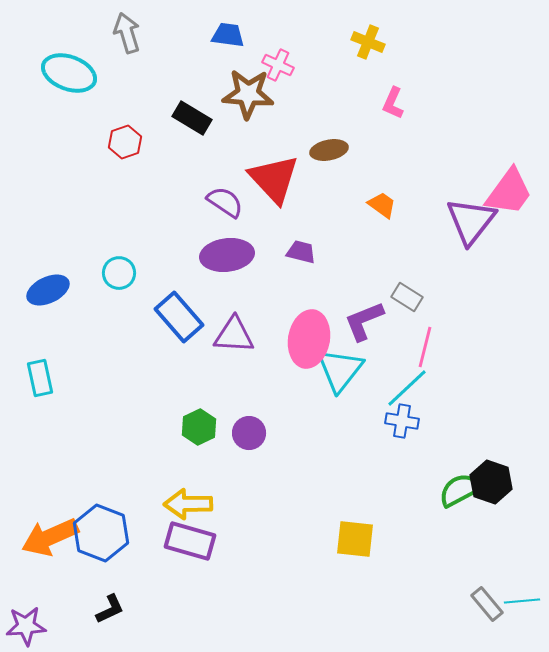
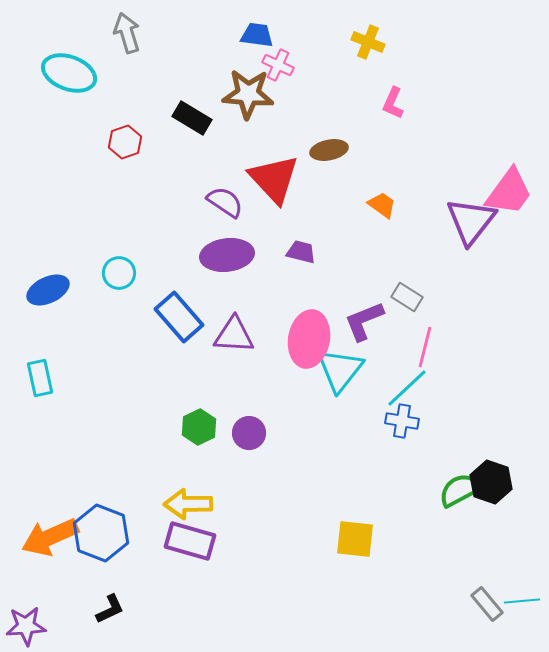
blue trapezoid at (228, 35): moved 29 px right
